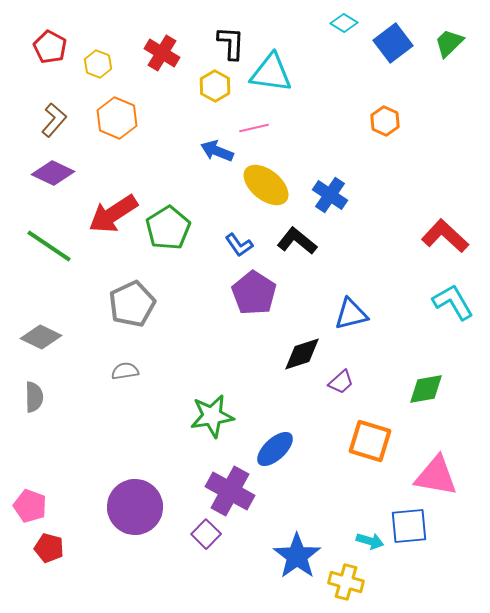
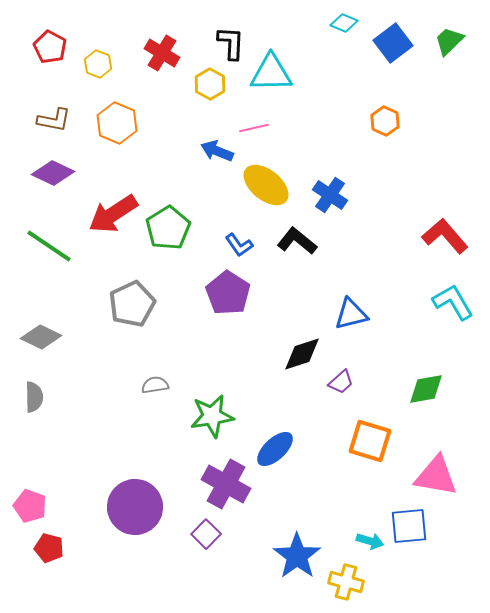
cyan diamond at (344, 23): rotated 8 degrees counterclockwise
green trapezoid at (449, 43): moved 2 px up
cyan triangle at (271, 73): rotated 9 degrees counterclockwise
yellow hexagon at (215, 86): moved 5 px left, 2 px up
orange hexagon at (117, 118): moved 5 px down
brown L-shape at (54, 120): rotated 60 degrees clockwise
red L-shape at (445, 236): rotated 6 degrees clockwise
purple pentagon at (254, 293): moved 26 px left
gray semicircle at (125, 371): moved 30 px right, 14 px down
purple cross at (230, 491): moved 4 px left, 7 px up
